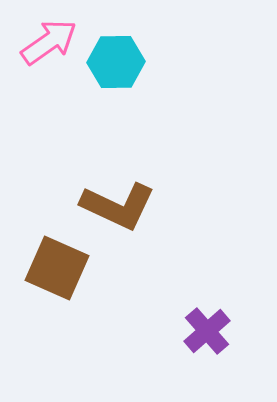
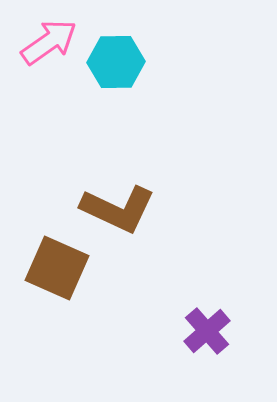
brown L-shape: moved 3 px down
